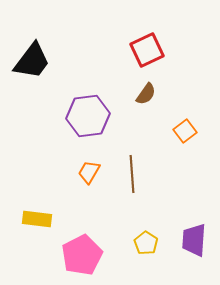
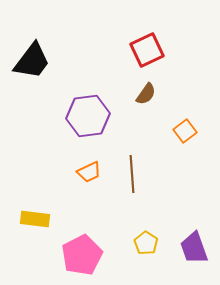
orange trapezoid: rotated 145 degrees counterclockwise
yellow rectangle: moved 2 px left
purple trapezoid: moved 8 px down; rotated 24 degrees counterclockwise
